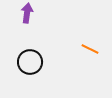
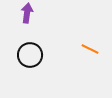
black circle: moved 7 px up
